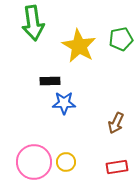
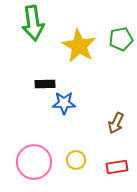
black rectangle: moved 5 px left, 3 px down
yellow circle: moved 10 px right, 2 px up
